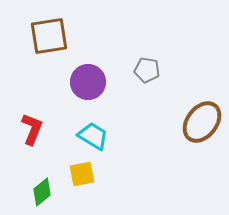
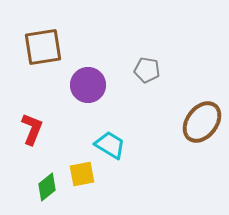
brown square: moved 6 px left, 11 px down
purple circle: moved 3 px down
cyan trapezoid: moved 17 px right, 9 px down
green diamond: moved 5 px right, 5 px up
